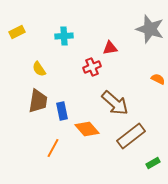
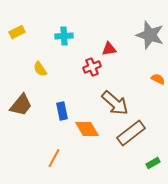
gray star: moved 6 px down
red triangle: moved 1 px left, 1 px down
yellow semicircle: moved 1 px right
brown trapezoid: moved 17 px left, 4 px down; rotated 30 degrees clockwise
orange diamond: rotated 10 degrees clockwise
brown rectangle: moved 3 px up
orange line: moved 1 px right, 10 px down
